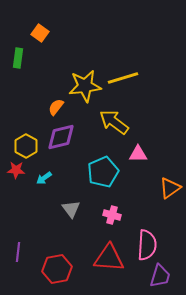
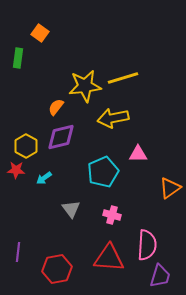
yellow arrow: moved 1 px left, 4 px up; rotated 48 degrees counterclockwise
